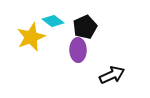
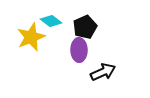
cyan diamond: moved 2 px left
purple ellipse: moved 1 px right
black arrow: moved 9 px left, 3 px up
